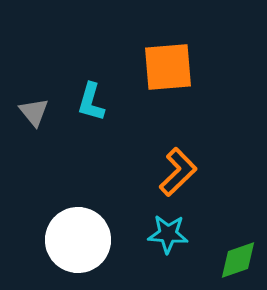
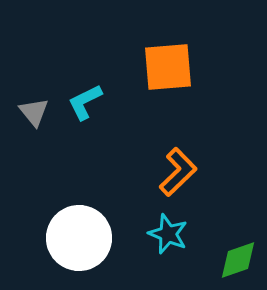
cyan L-shape: moved 6 px left; rotated 48 degrees clockwise
cyan star: rotated 18 degrees clockwise
white circle: moved 1 px right, 2 px up
